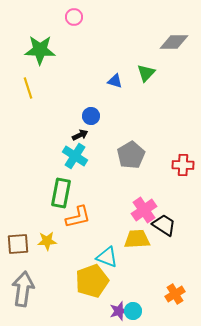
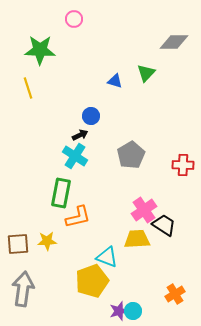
pink circle: moved 2 px down
